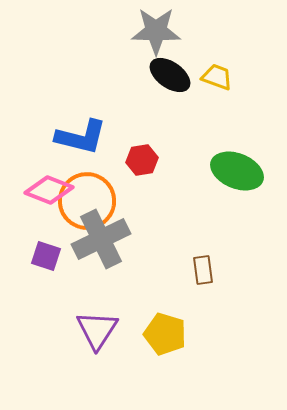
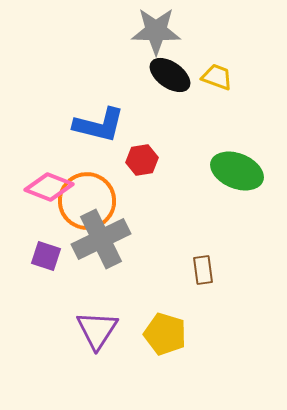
blue L-shape: moved 18 px right, 12 px up
pink diamond: moved 3 px up
